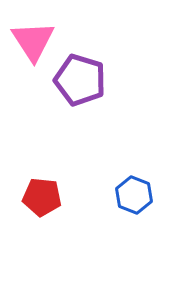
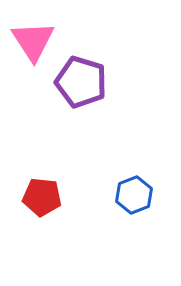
purple pentagon: moved 1 px right, 2 px down
blue hexagon: rotated 18 degrees clockwise
